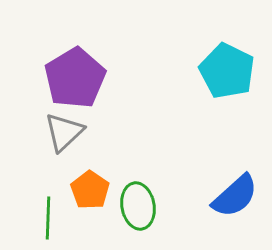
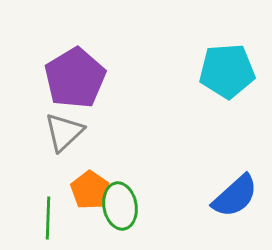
cyan pentagon: rotated 30 degrees counterclockwise
green ellipse: moved 18 px left
